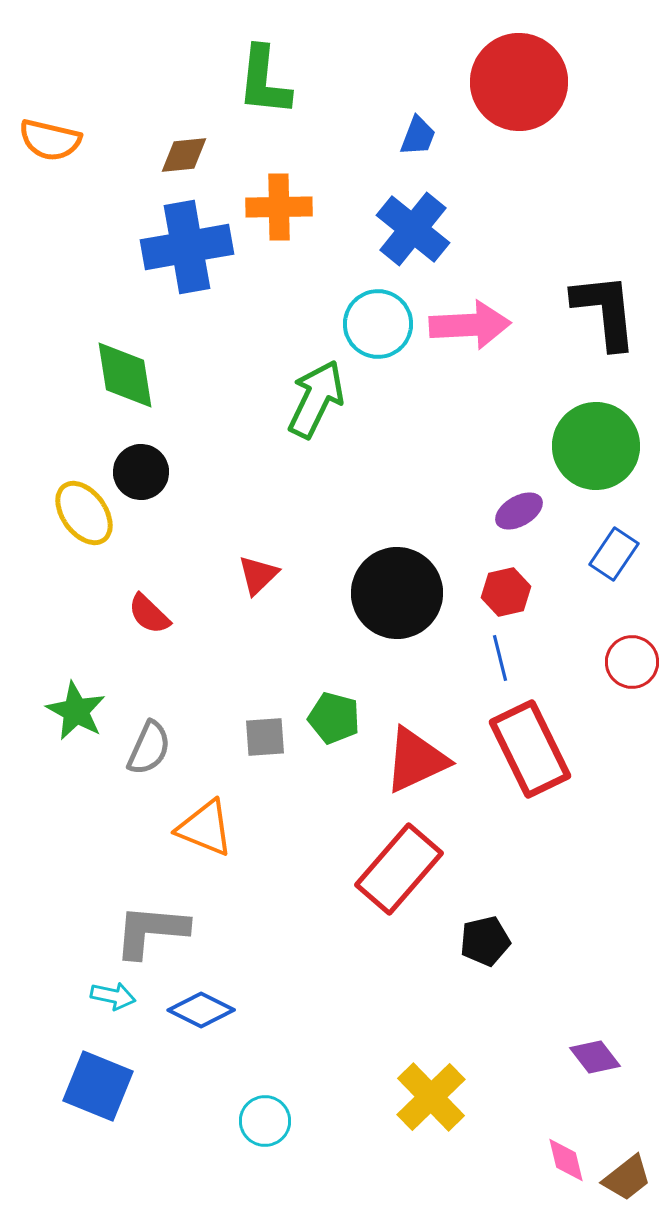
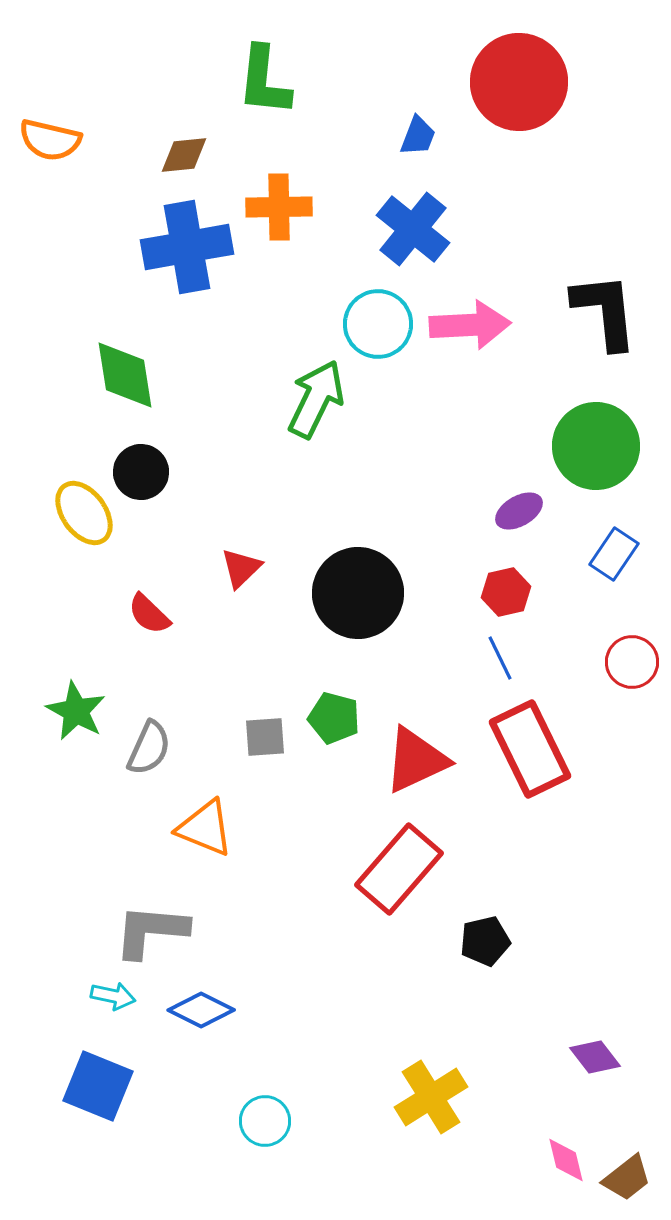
red triangle at (258, 575): moved 17 px left, 7 px up
black circle at (397, 593): moved 39 px left
blue line at (500, 658): rotated 12 degrees counterclockwise
yellow cross at (431, 1097): rotated 12 degrees clockwise
